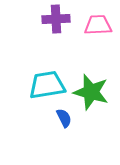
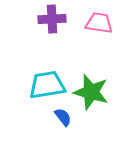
purple cross: moved 4 px left
pink trapezoid: moved 1 px right, 2 px up; rotated 12 degrees clockwise
blue semicircle: moved 1 px left, 1 px up; rotated 12 degrees counterclockwise
